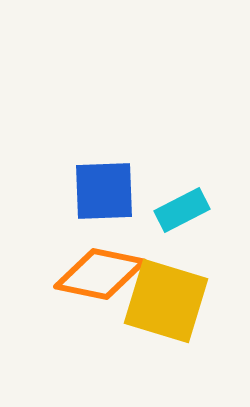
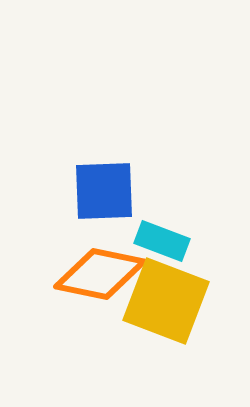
cyan rectangle: moved 20 px left, 31 px down; rotated 48 degrees clockwise
yellow square: rotated 4 degrees clockwise
